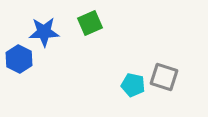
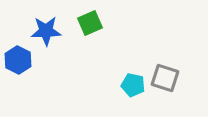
blue star: moved 2 px right, 1 px up
blue hexagon: moved 1 px left, 1 px down
gray square: moved 1 px right, 1 px down
